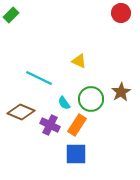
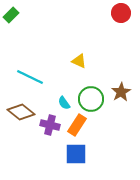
cyan line: moved 9 px left, 1 px up
brown diamond: rotated 16 degrees clockwise
purple cross: rotated 12 degrees counterclockwise
